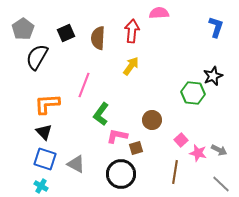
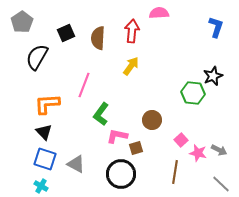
gray pentagon: moved 1 px left, 7 px up
